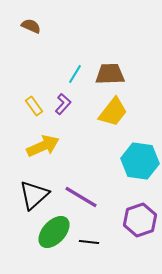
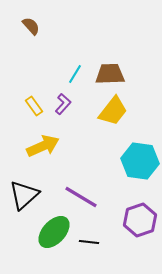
brown semicircle: rotated 24 degrees clockwise
yellow trapezoid: moved 1 px up
black triangle: moved 10 px left
